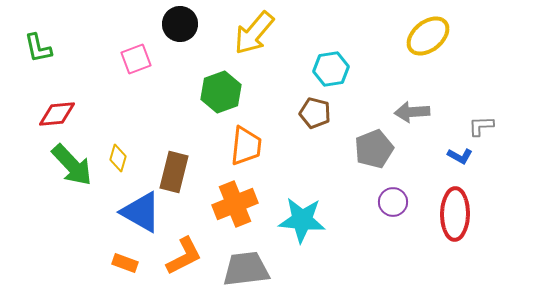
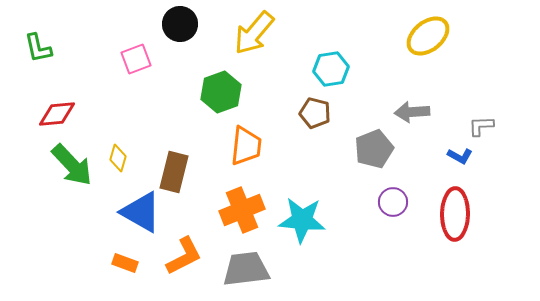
orange cross: moved 7 px right, 6 px down
